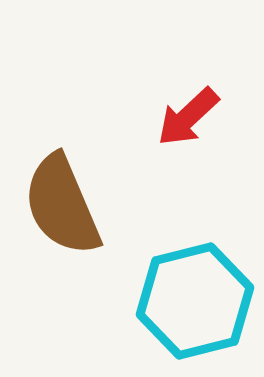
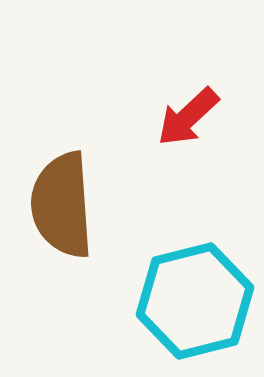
brown semicircle: rotated 19 degrees clockwise
